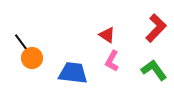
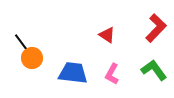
pink L-shape: moved 13 px down
